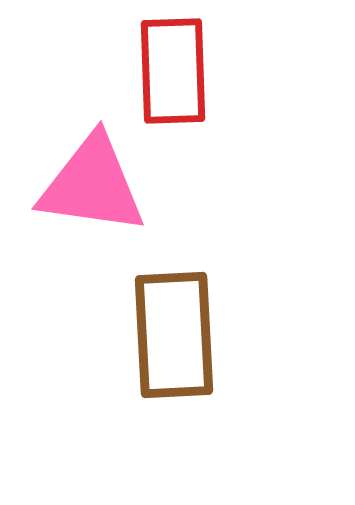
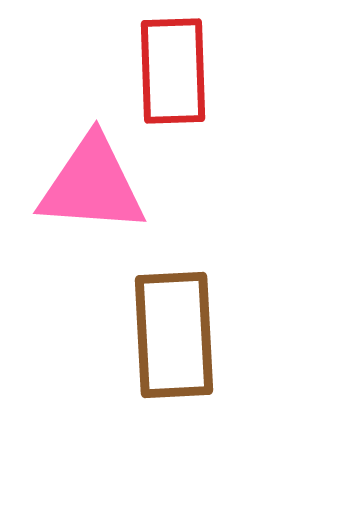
pink triangle: rotated 4 degrees counterclockwise
